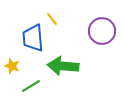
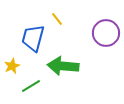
yellow line: moved 5 px right
purple circle: moved 4 px right, 2 px down
blue trapezoid: rotated 20 degrees clockwise
yellow star: rotated 28 degrees clockwise
